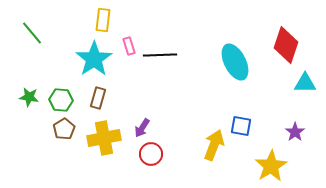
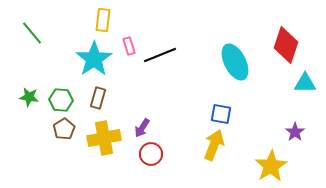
black line: rotated 20 degrees counterclockwise
blue square: moved 20 px left, 12 px up
